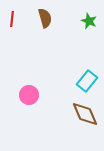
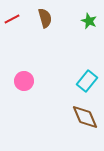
red line: rotated 56 degrees clockwise
pink circle: moved 5 px left, 14 px up
brown diamond: moved 3 px down
